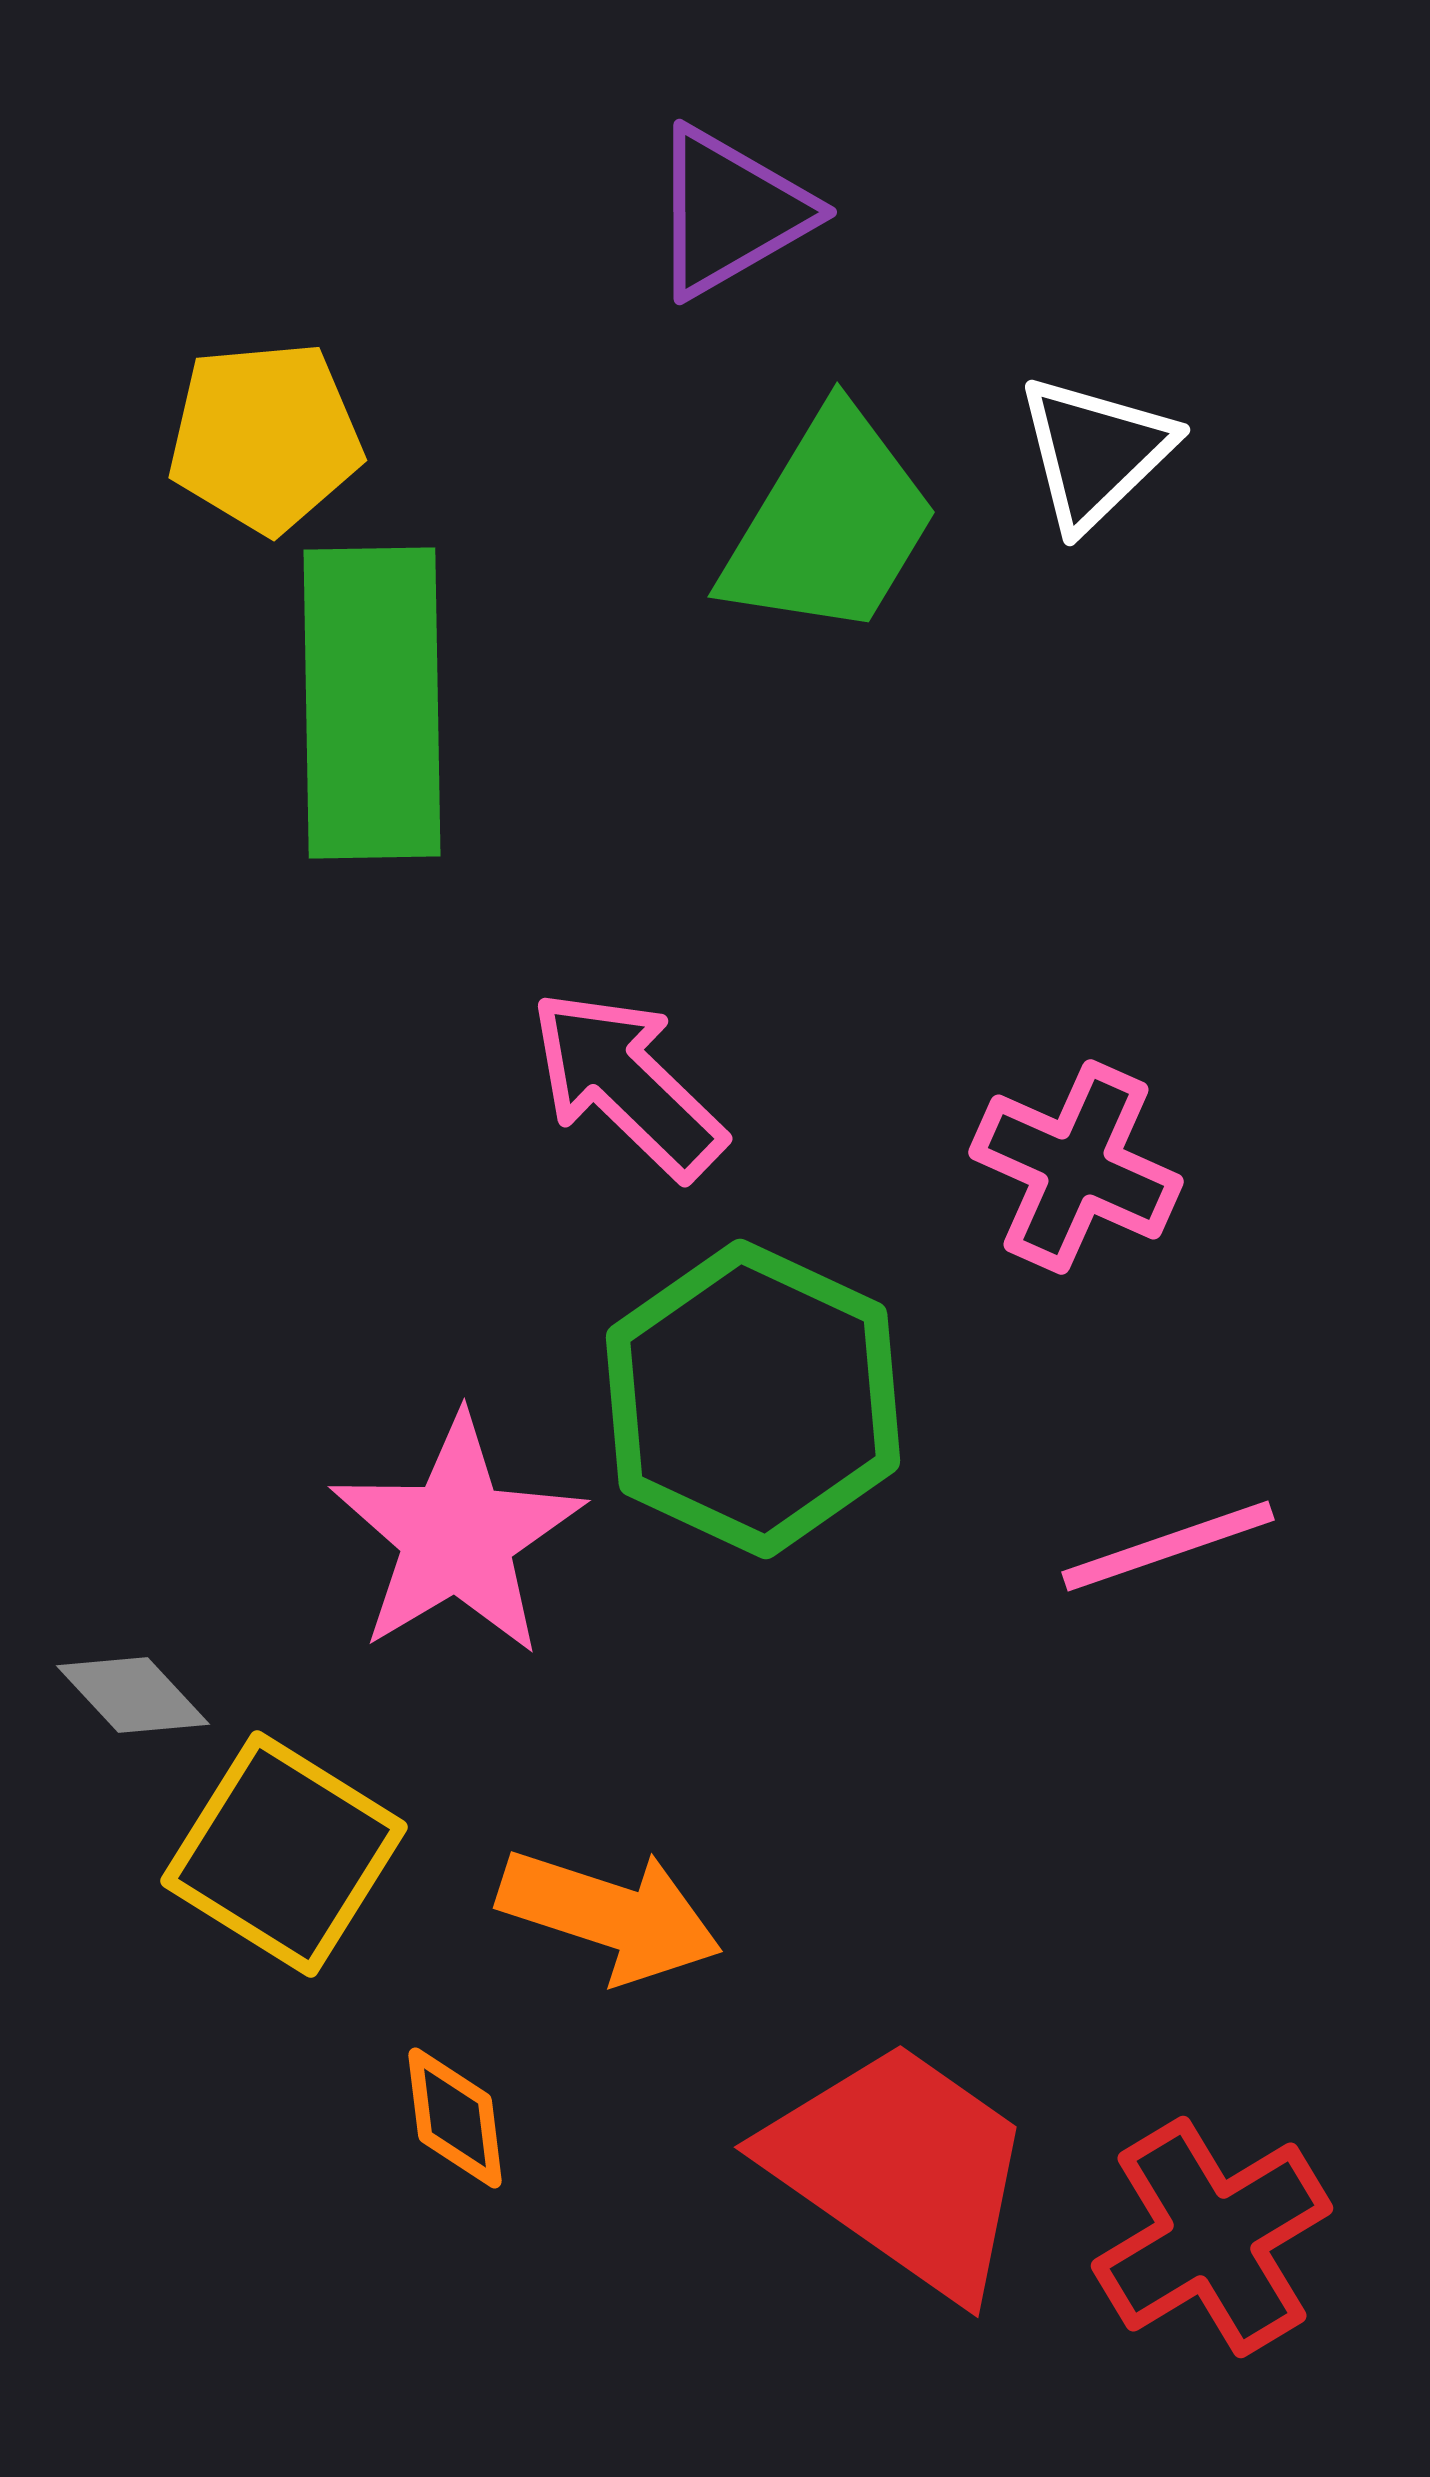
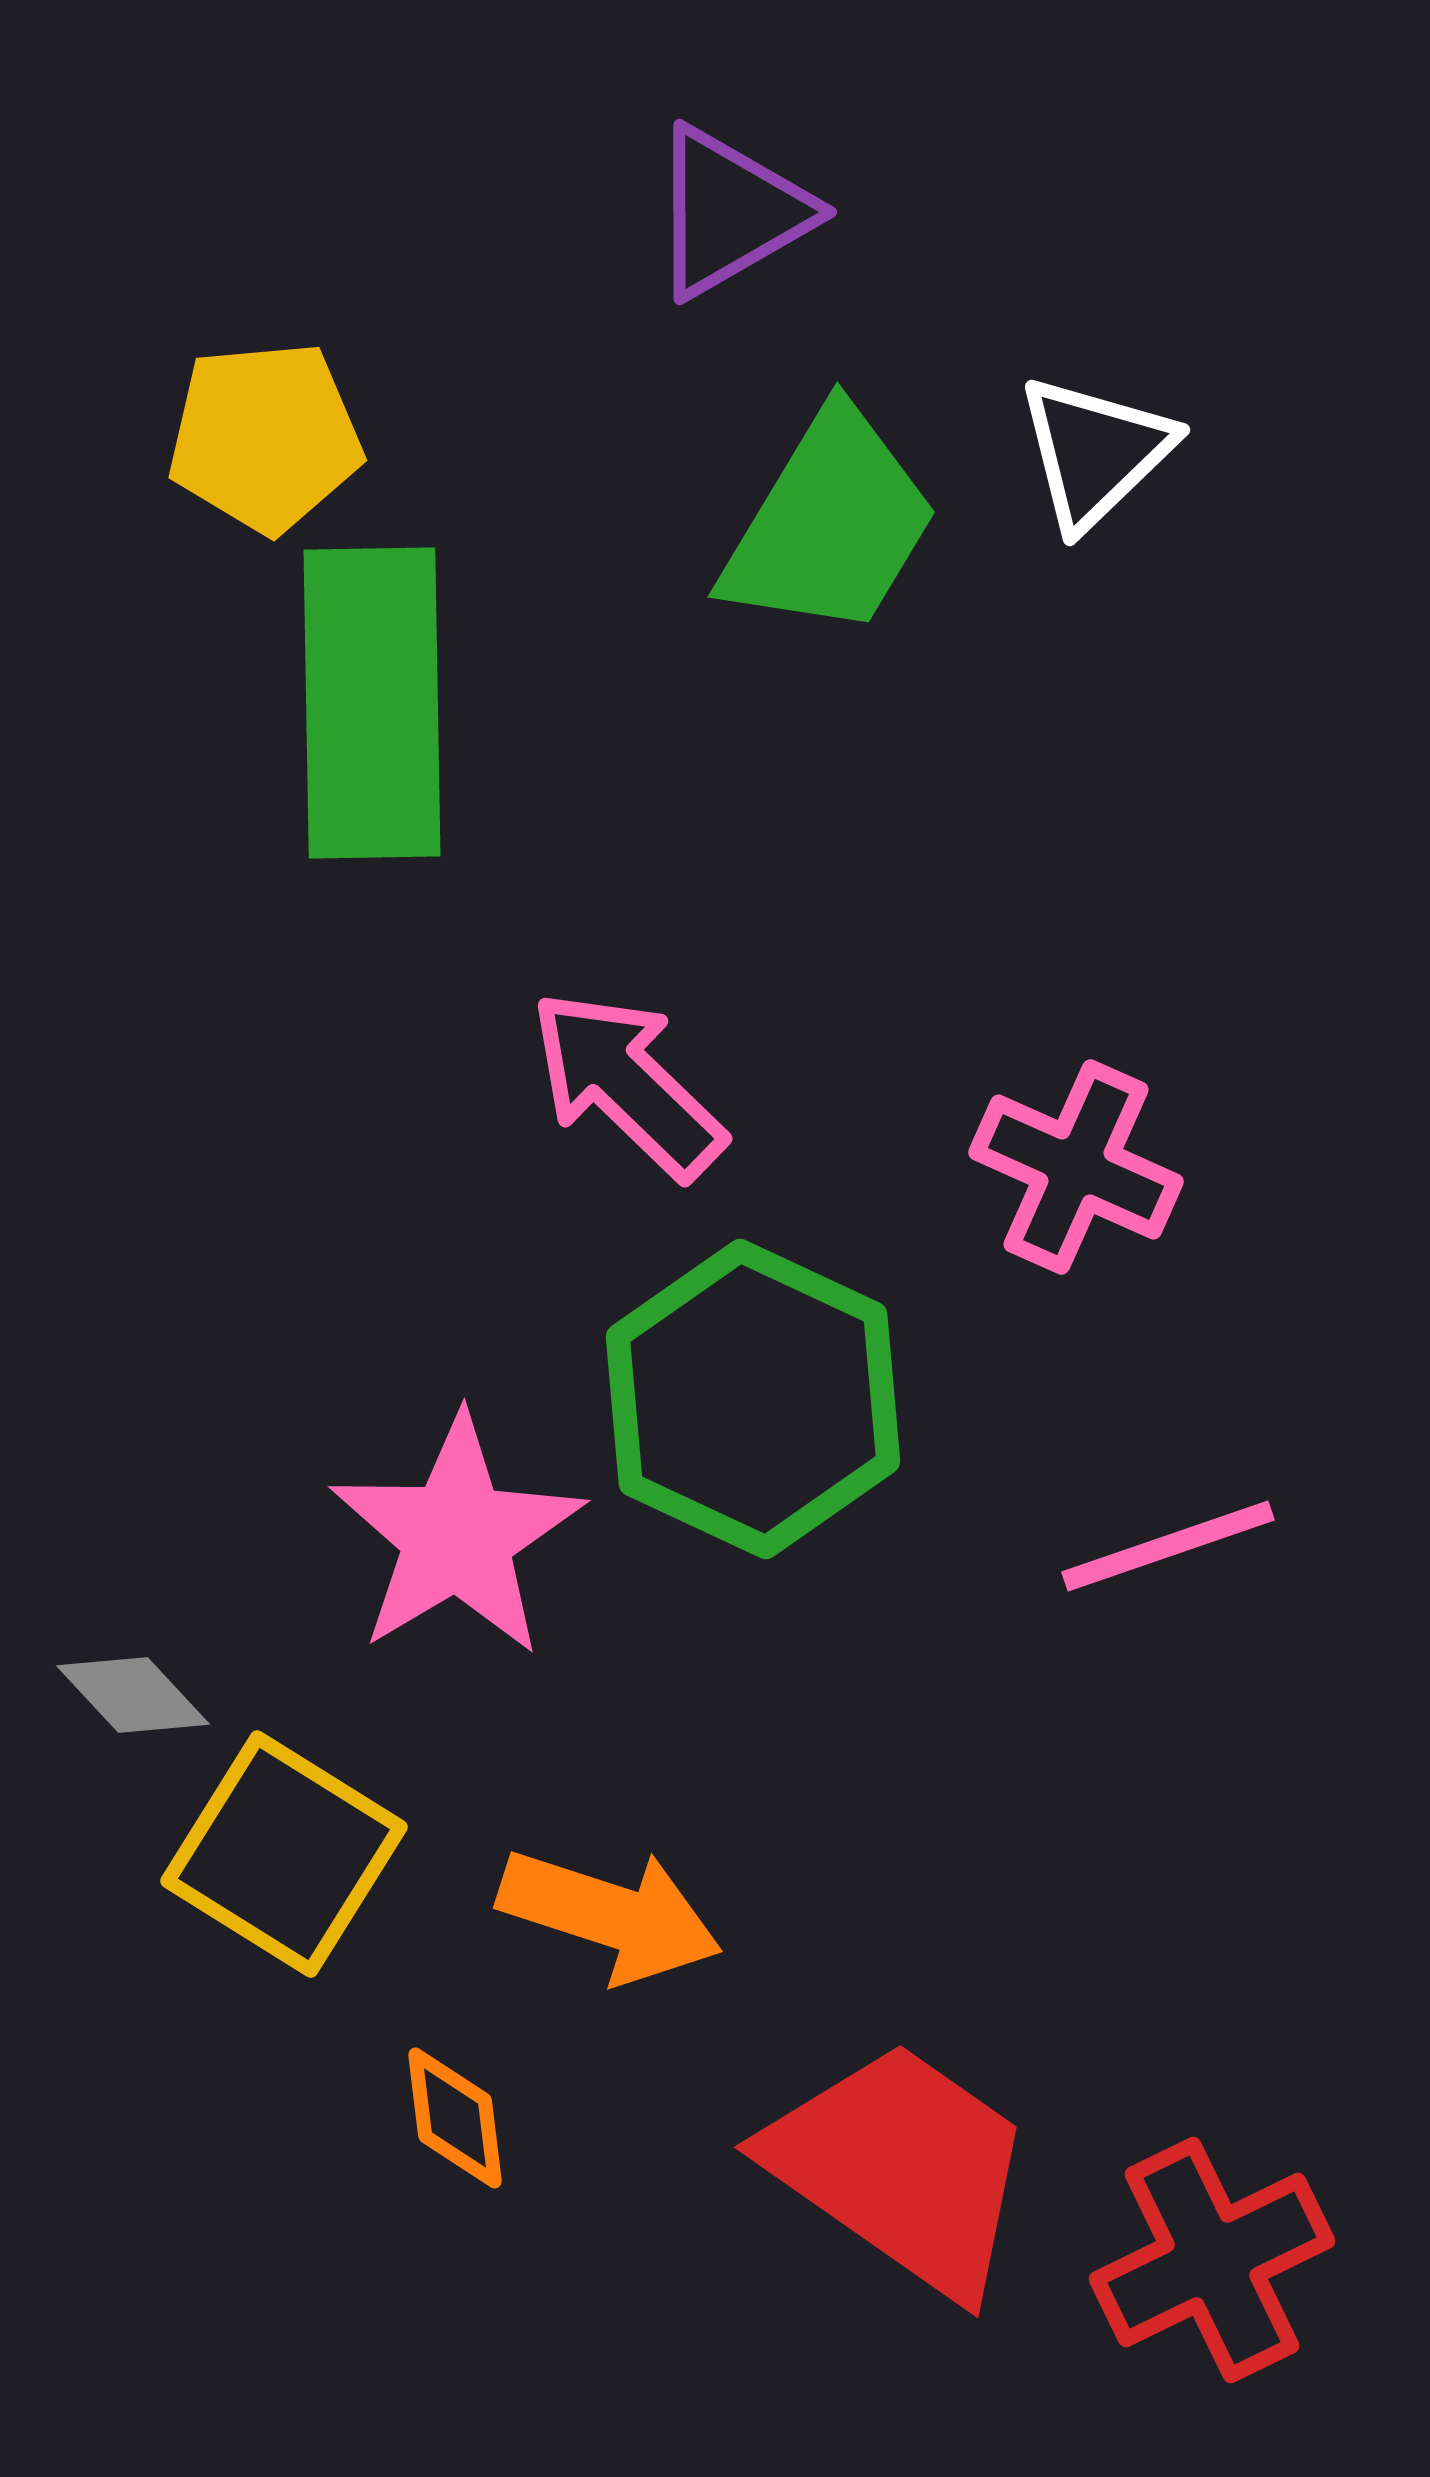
red cross: moved 23 px down; rotated 5 degrees clockwise
